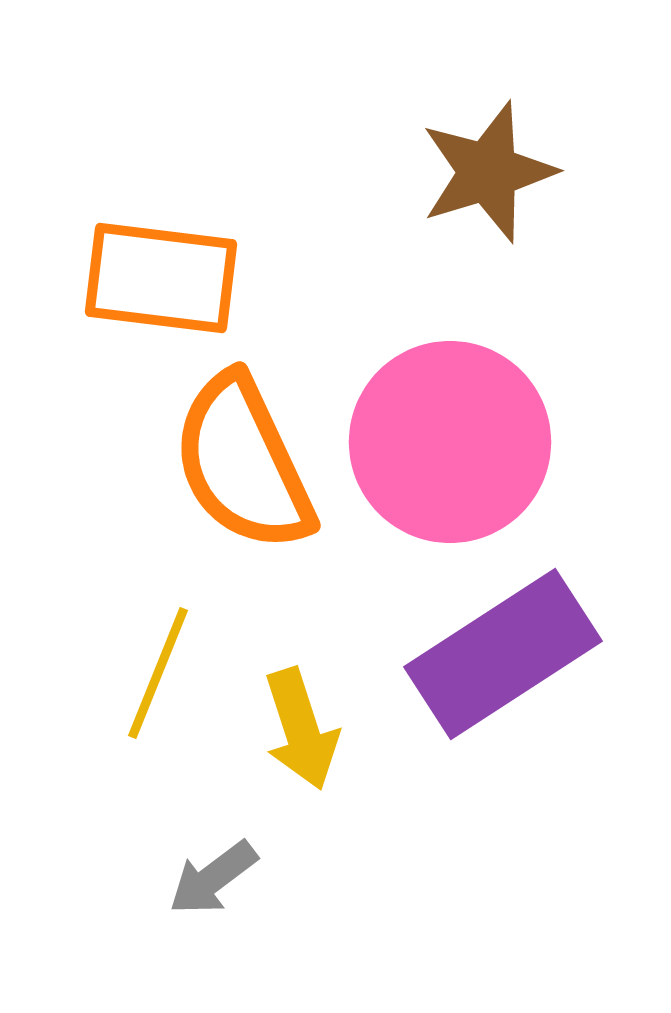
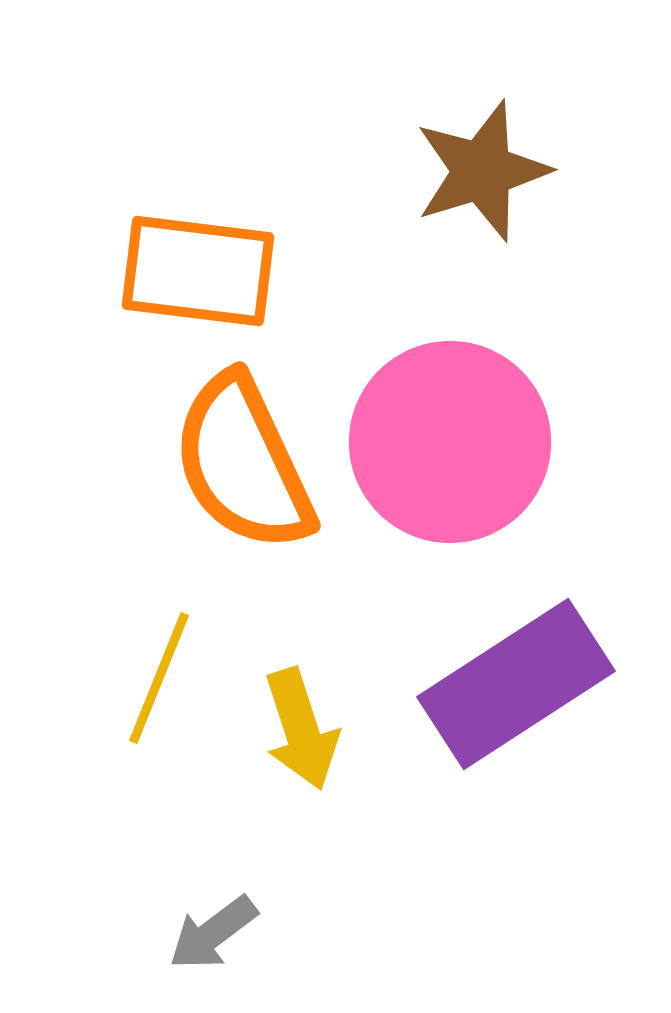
brown star: moved 6 px left, 1 px up
orange rectangle: moved 37 px right, 7 px up
purple rectangle: moved 13 px right, 30 px down
yellow line: moved 1 px right, 5 px down
gray arrow: moved 55 px down
